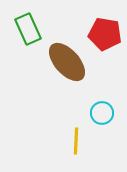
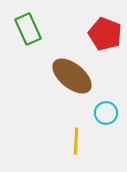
red pentagon: rotated 12 degrees clockwise
brown ellipse: moved 5 px right, 14 px down; rotated 9 degrees counterclockwise
cyan circle: moved 4 px right
